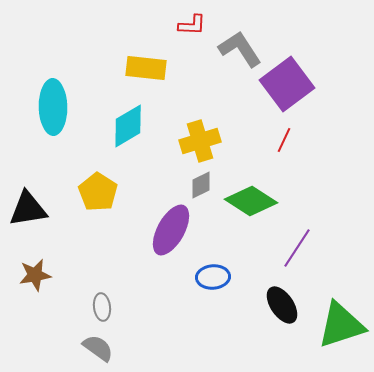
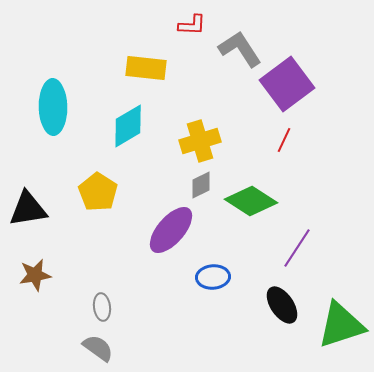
purple ellipse: rotated 12 degrees clockwise
